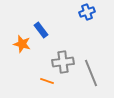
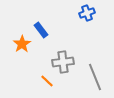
blue cross: moved 1 px down
orange star: rotated 24 degrees clockwise
gray line: moved 4 px right, 4 px down
orange line: rotated 24 degrees clockwise
